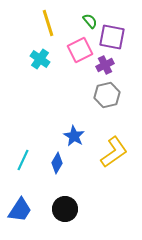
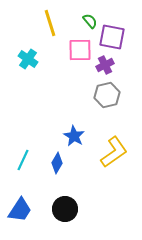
yellow line: moved 2 px right
pink square: rotated 25 degrees clockwise
cyan cross: moved 12 px left
